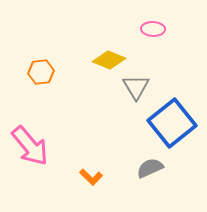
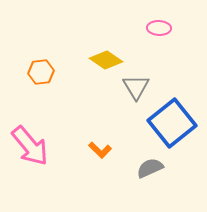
pink ellipse: moved 6 px right, 1 px up
yellow diamond: moved 3 px left; rotated 12 degrees clockwise
orange L-shape: moved 9 px right, 27 px up
